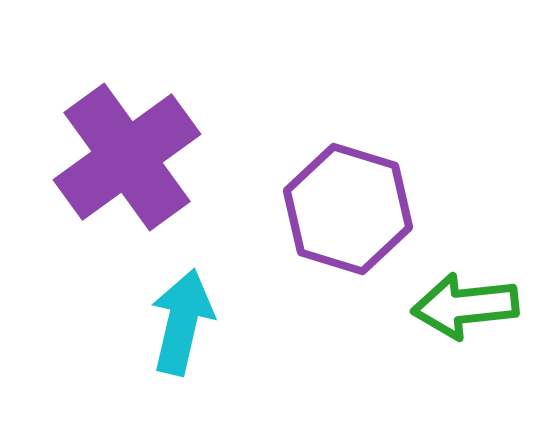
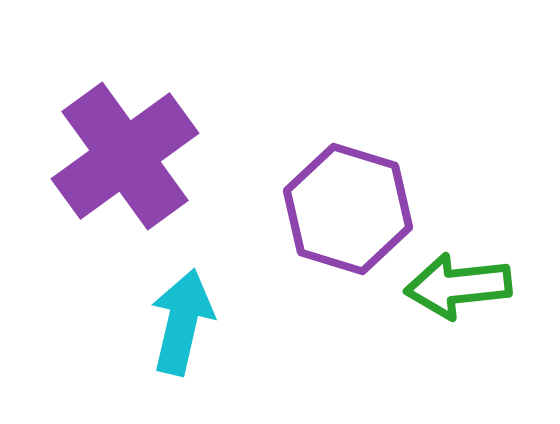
purple cross: moved 2 px left, 1 px up
green arrow: moved 7 px left, 20 px up
